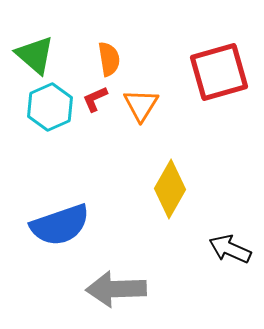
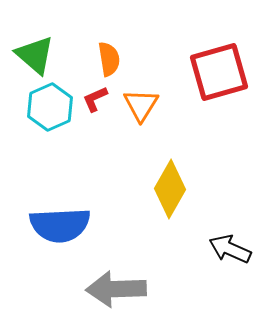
blue semicircle: rotated 16 degrees clockwise
